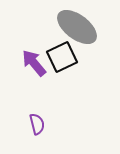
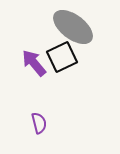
gray ellipse: moved 4 px left
purple semicircle: moved 2 px right, 1 px up
